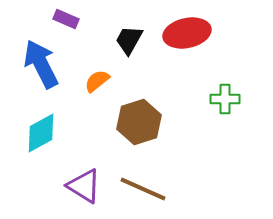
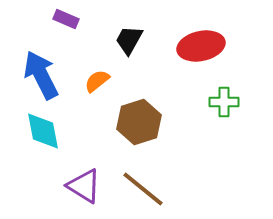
red ellipse: moved 14 px right, 13 px down
blue arrow: moved 11 px down
green cross: moved 1 px left, 3 px down
cyan diamond: moved 2 px right, 2 px up; rotated 72 degrees counterclockwise
brown line: rotated 15 degrees clockwise
